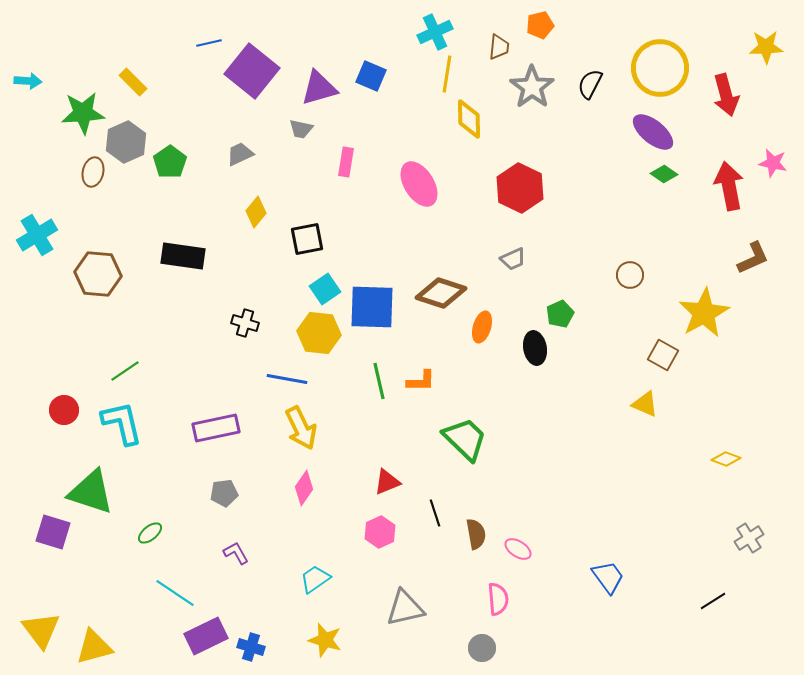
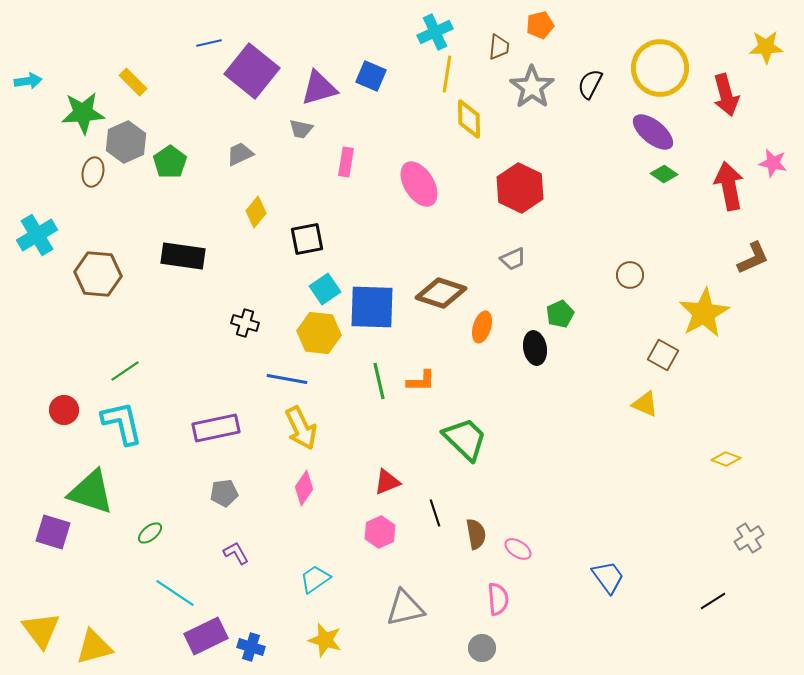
cyan arrow at (28, 81): rotated 12 degrees counterclockwise
